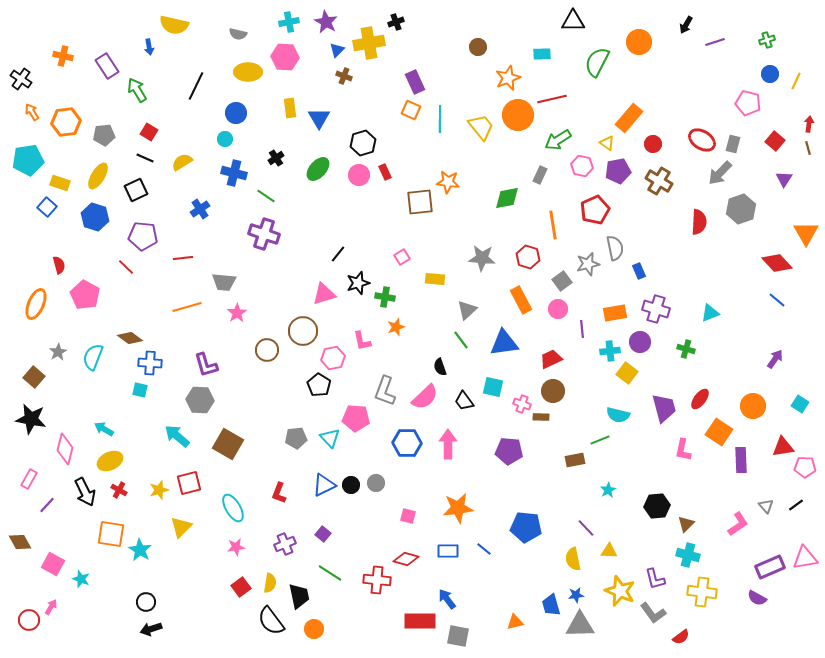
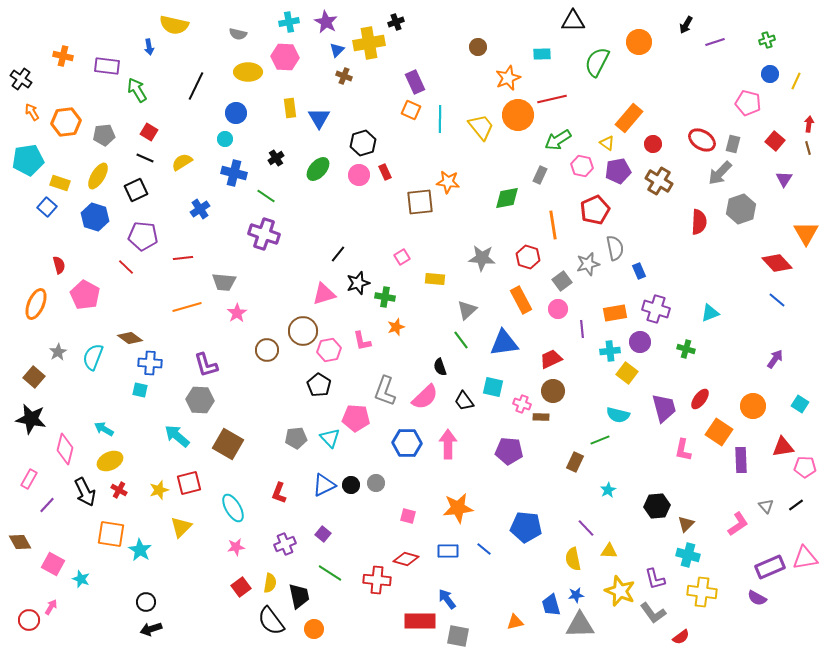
purple rectangle at (107, 66): rotated 50 degrees counterclockwise
pink hexagon at (333, 358): moved 4 px left, 8 px up
brown rectangle at (575, 460): moved 2 px down; rotated 54 degrees counterclockwise
